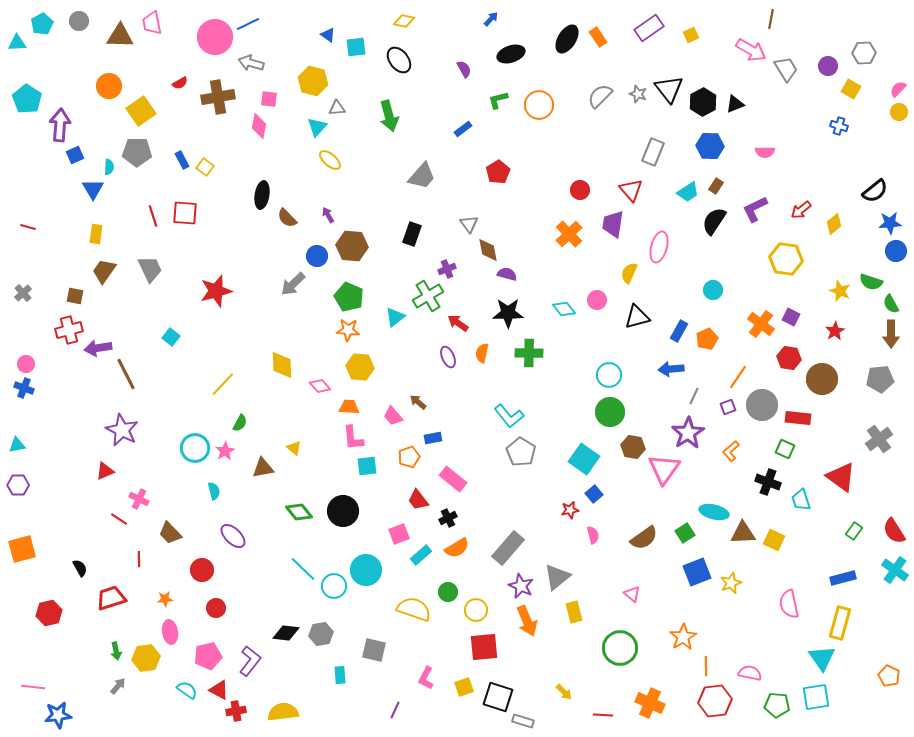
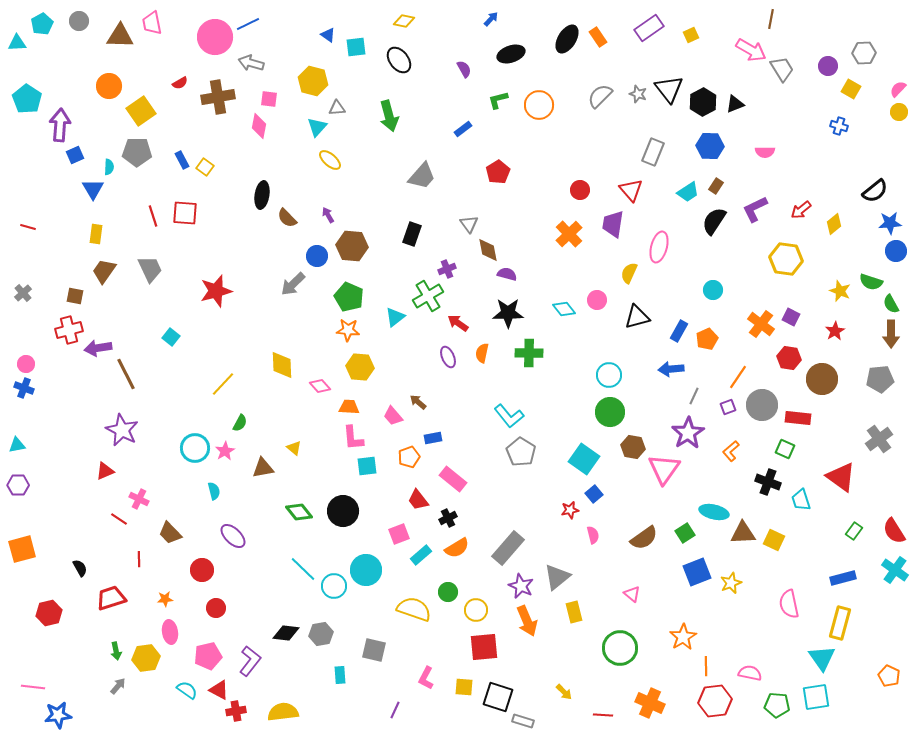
gray trapezoid at (786, 69): moved 4 px left
yellow square at (464, 687): rotated 24 degrees clockwise
